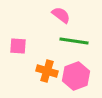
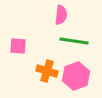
pink semicircle: rotated 60 degrees clockwise
